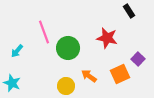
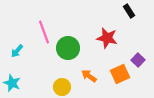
purple square: moved 1 px down
yellow circle: moved 4 px left, 1 px down
